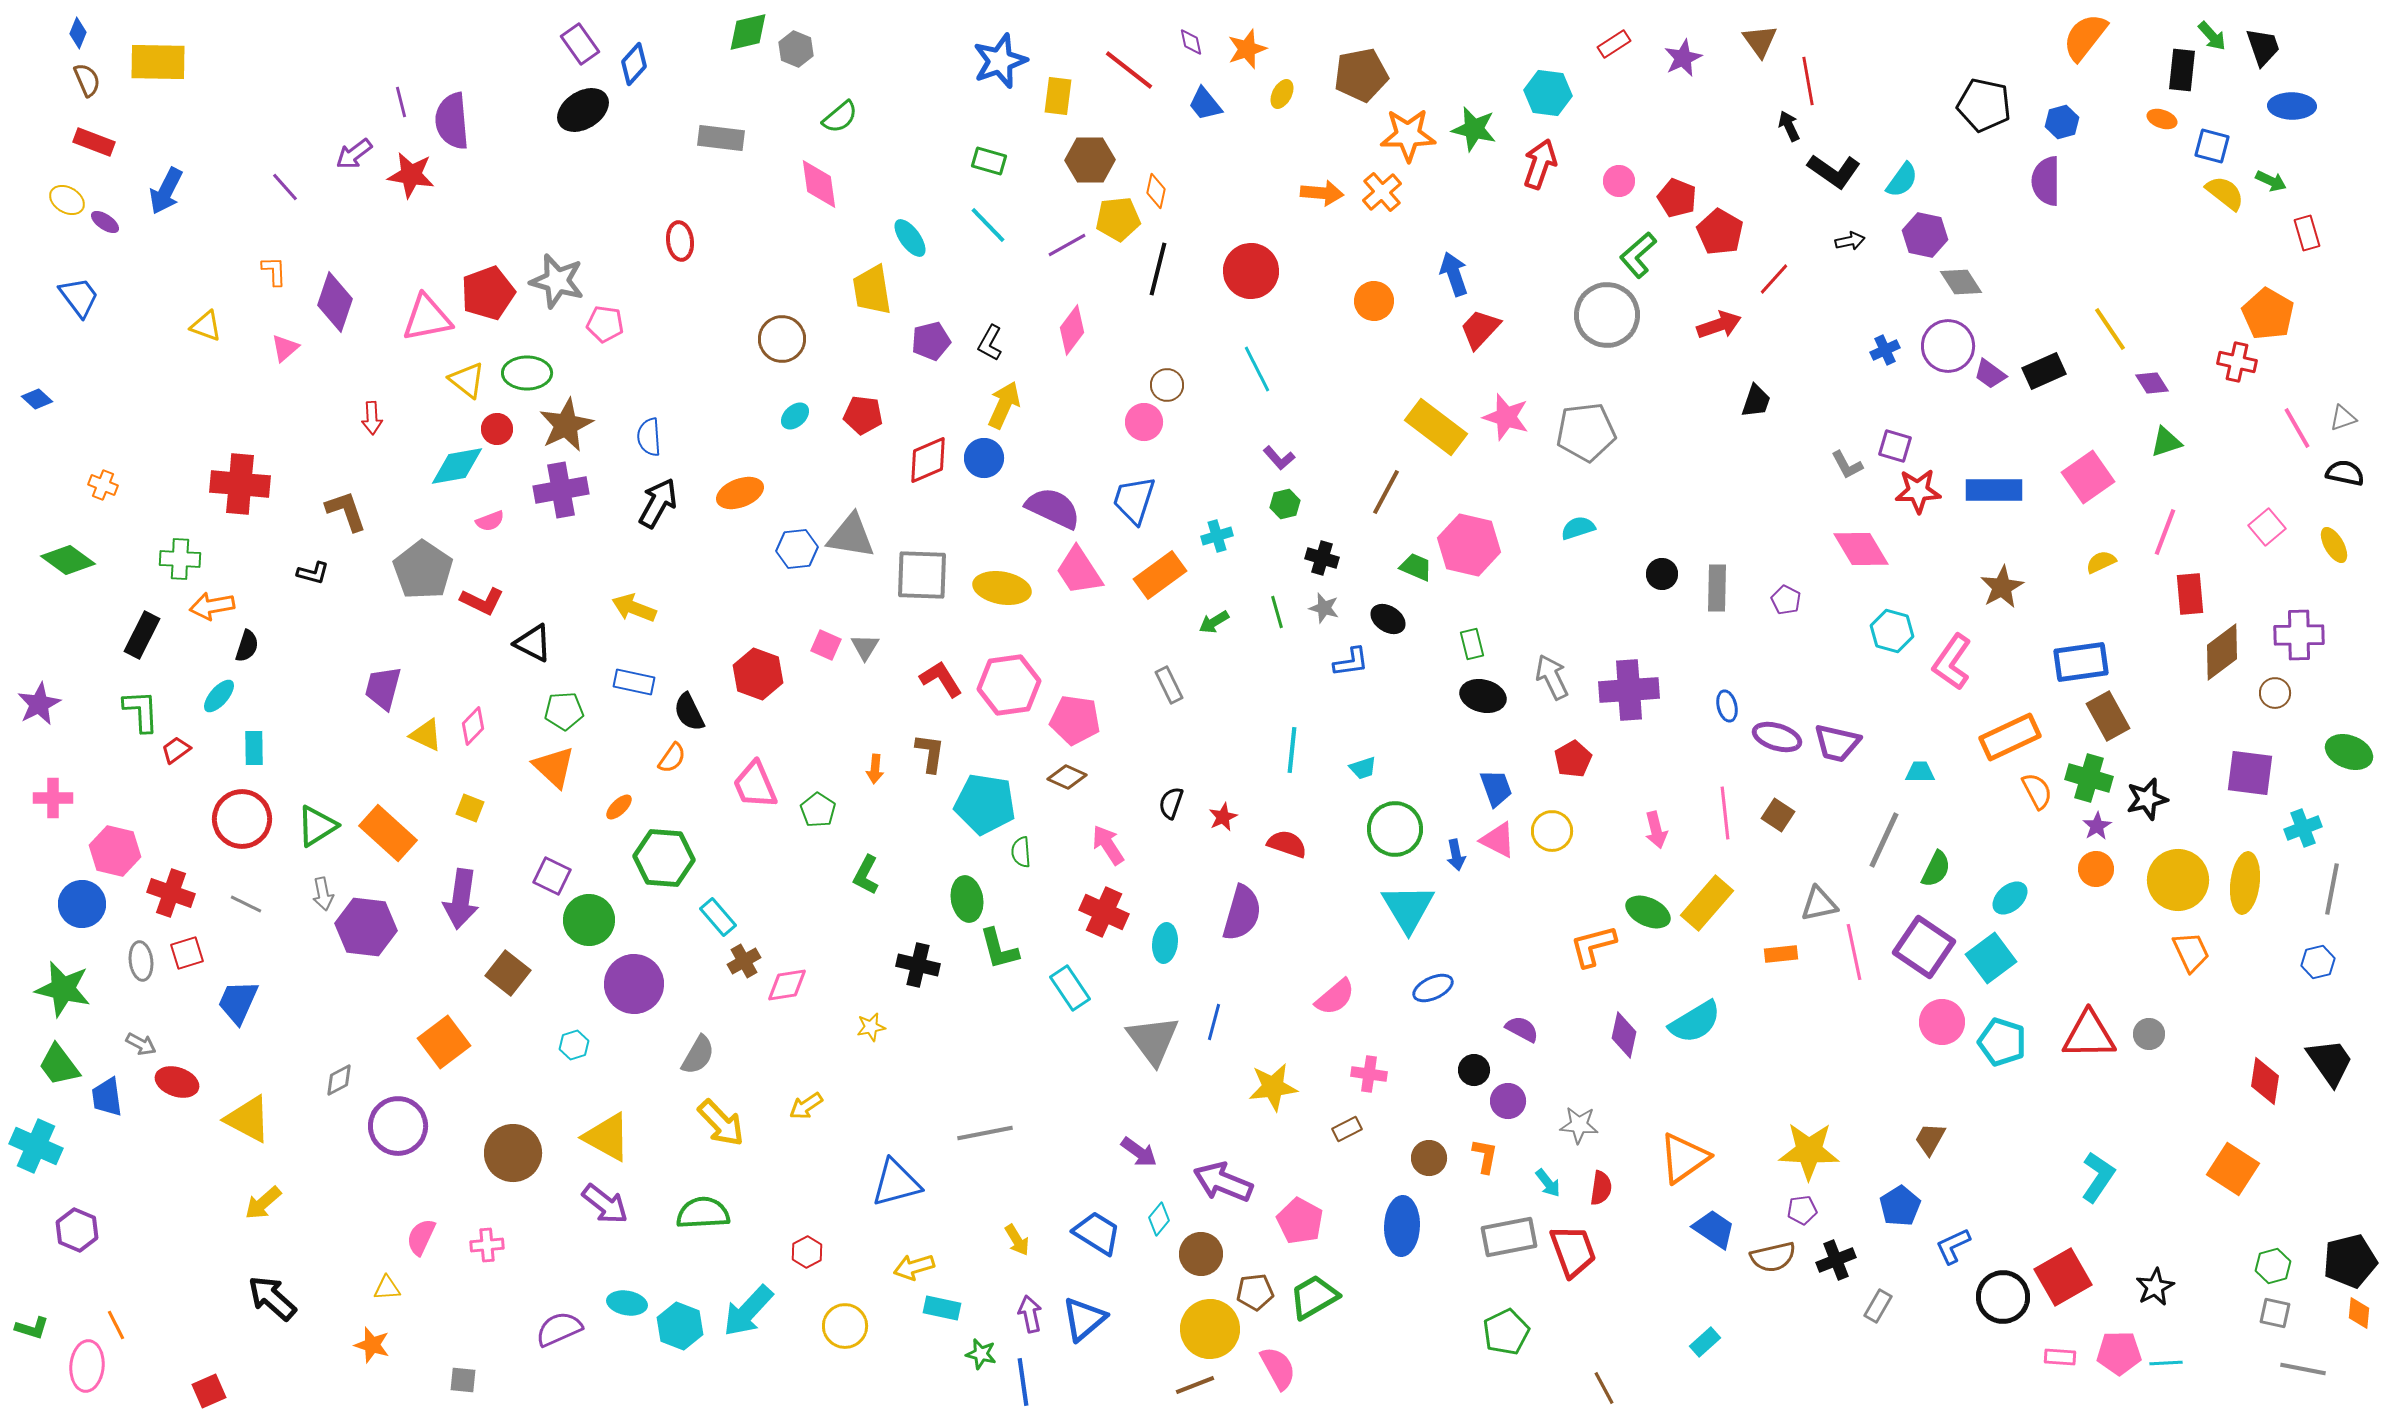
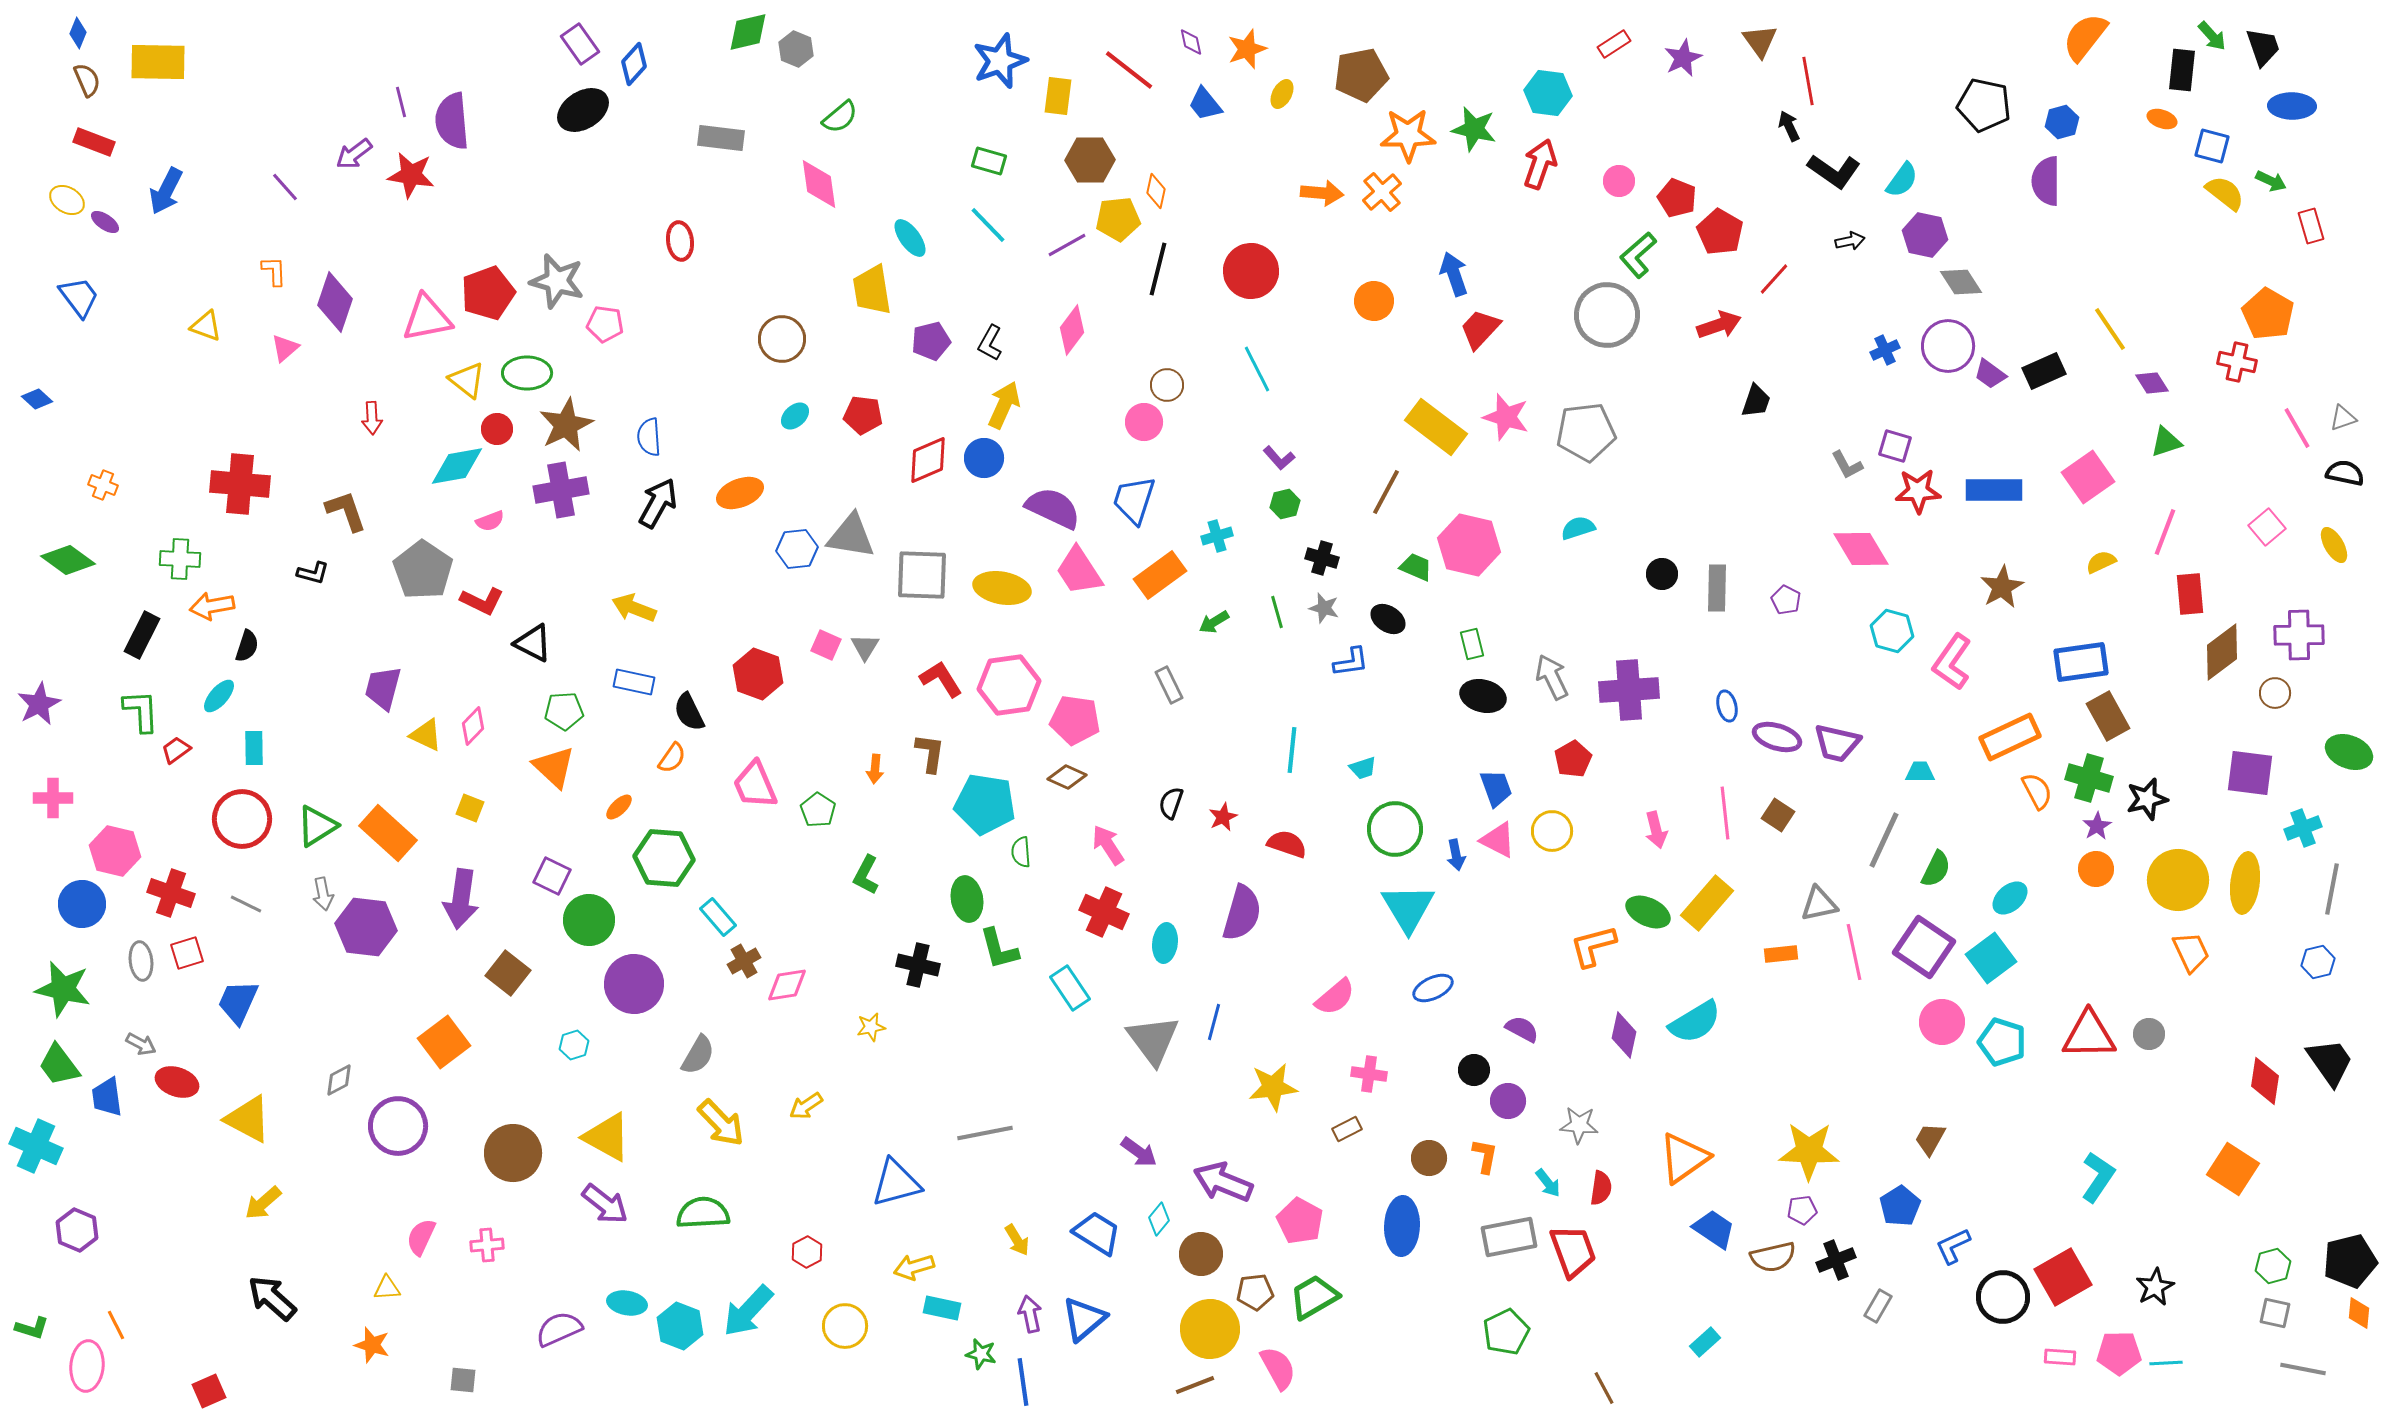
red rectangle at (2307, 233): moved 4 px right, 7 px up
